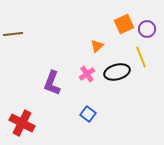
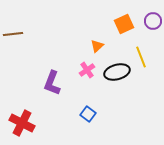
purple circle: moved 6 px right, 8 px up
pink cross: moved 4 px up
